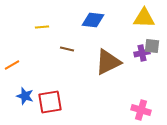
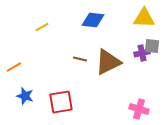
yellow line: rotated 24 degrees counterclockwise
brown line: moved 13 px right, 10 px down
orange line: moved 2 px right, 2 px down
red square: moved 11 px right
pink cross: moved 2 px left, 1 px up
